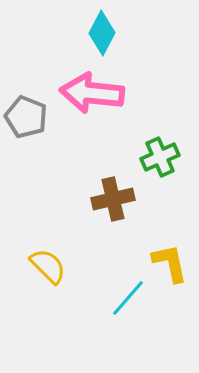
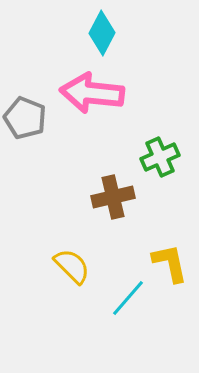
gray pentagon: moved 1 px left, 1 px down
brown cross: moved 2 px up
yellow semicircle: moved 24 px right
